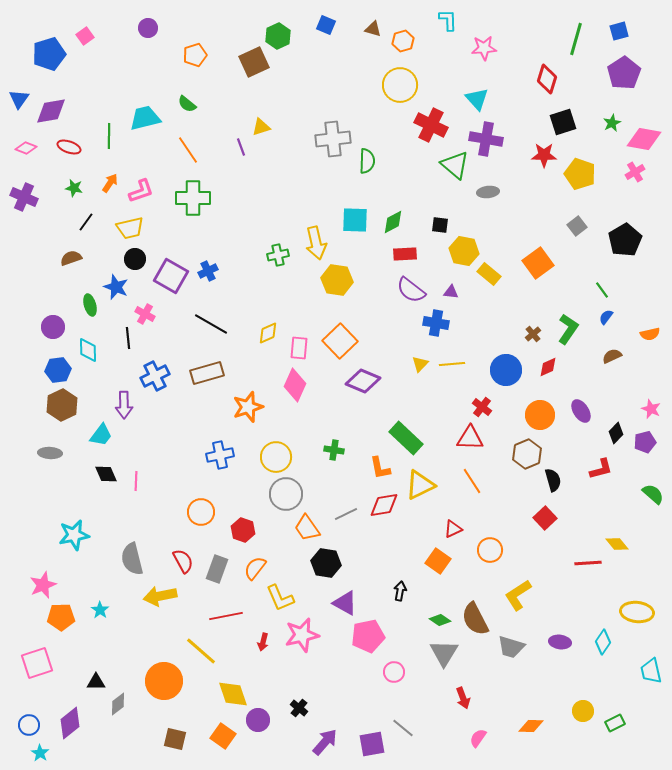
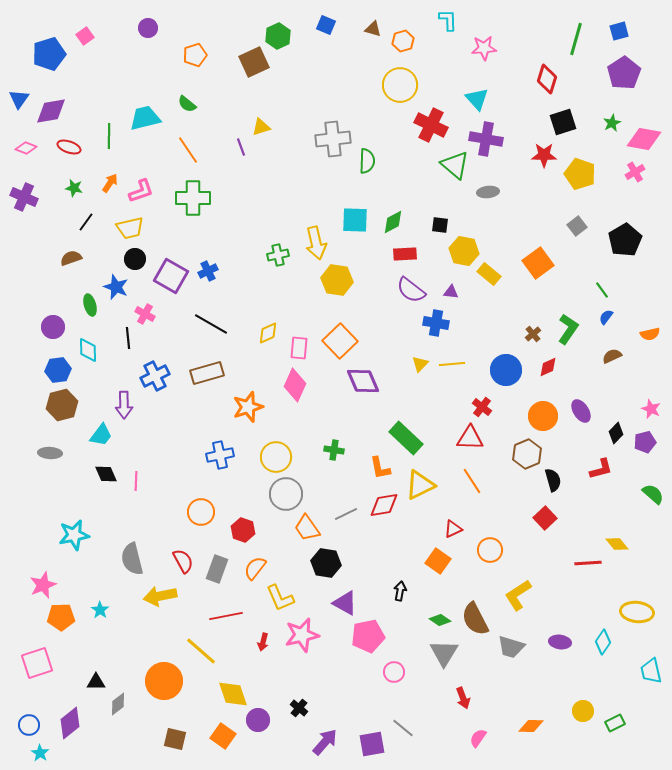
purple diamond at (363, 381): rotated 44 degrees clockwise
brown hexagon at (62, 405): rotated 12 degrees clockwise
orange circle at (540, 415): moved 3 px right, 1 px down
